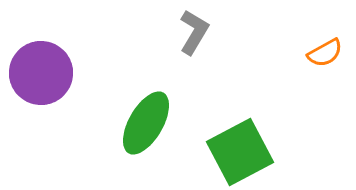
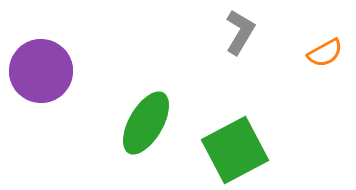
gray L-shape: moved 46 px right
purple circle: moved 2 px up
green square: moved 5 px left, 2 px up
